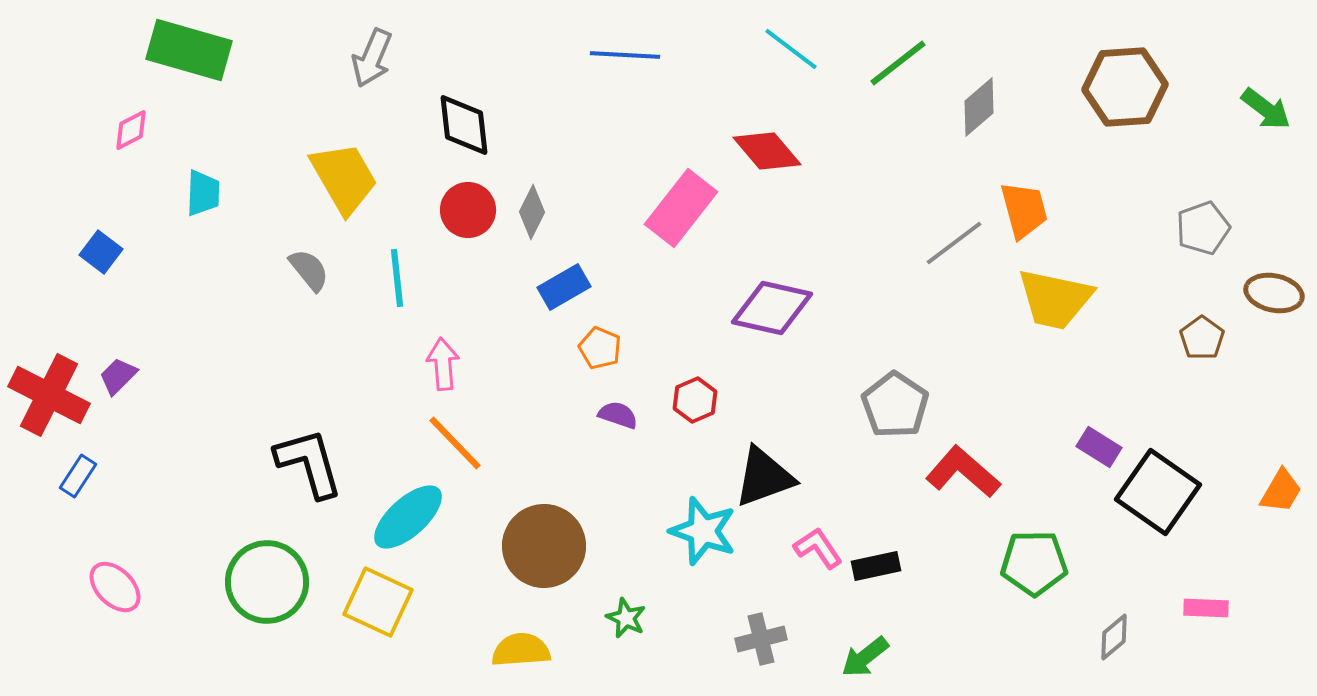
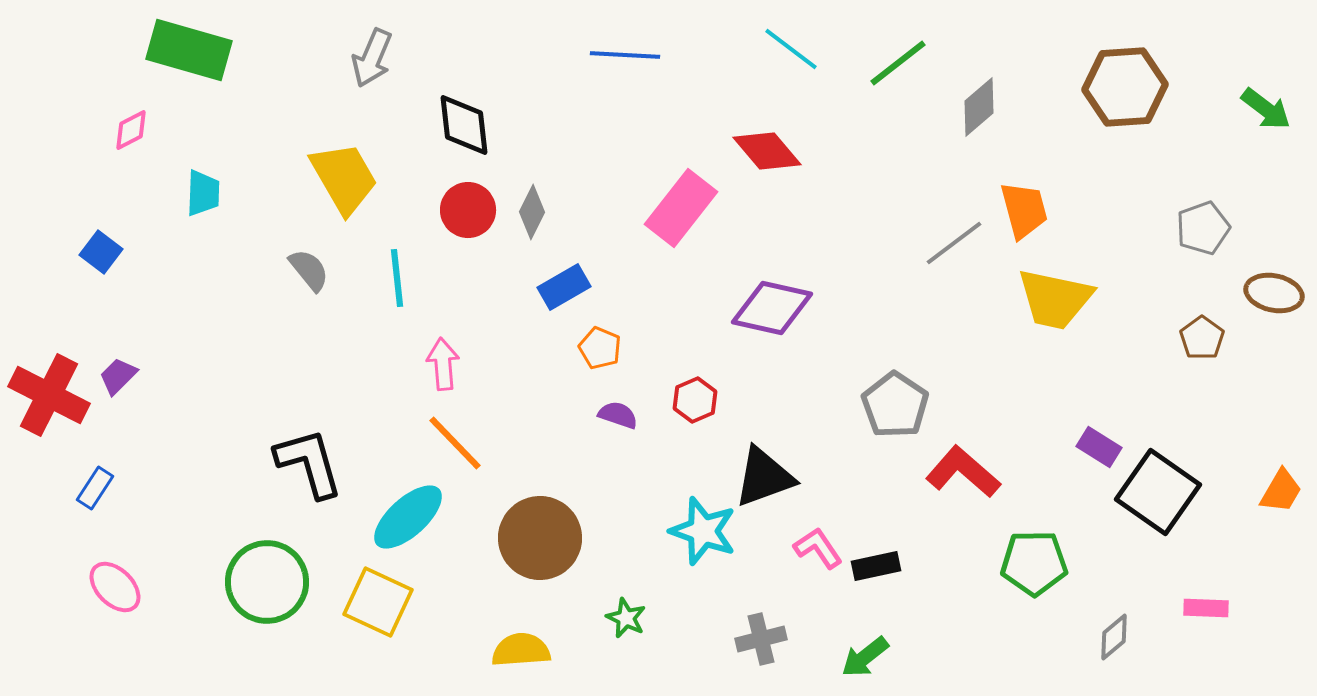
blue rectangle at (78, 476): moved 17 px right, 12 px down
brown circle at (544, 546): moved 4 px left, 8 px up
